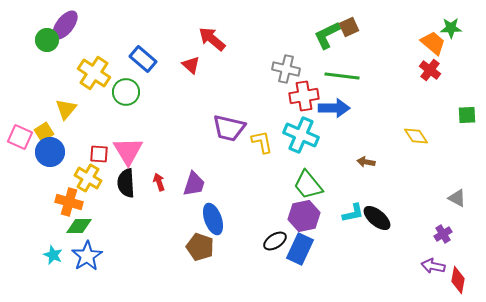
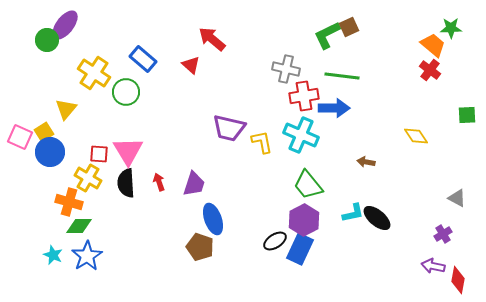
orange trapezoid at (433, 43): moved 2 px down
purple hexagon at (304, 216): moved 4 px down; rotated 16 degrees counterclockwise
